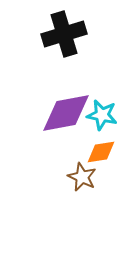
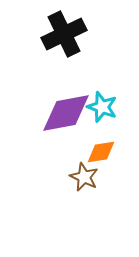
black cross: rotated 9 degrees counterclockwise
cyan star: moved 8 px up; rotated 8 degrees clockwise
brown star: moved 2 px right
